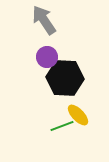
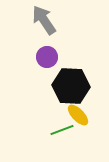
black hexagon: moved 6 px right, 8 px down
green line: moved 4 px down
